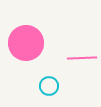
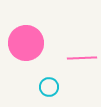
cyan circle: moved 1 px down
